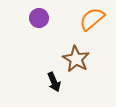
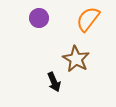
orange semicircle: moved 4 px left; rotated 12 degrees counterclockwise
